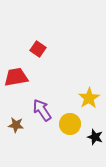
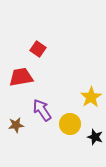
red trapezoid: moved 5 px right
yellow star: moved 2 px right, 1 px up
brown star: rotated 14 degrees counterclockwise
